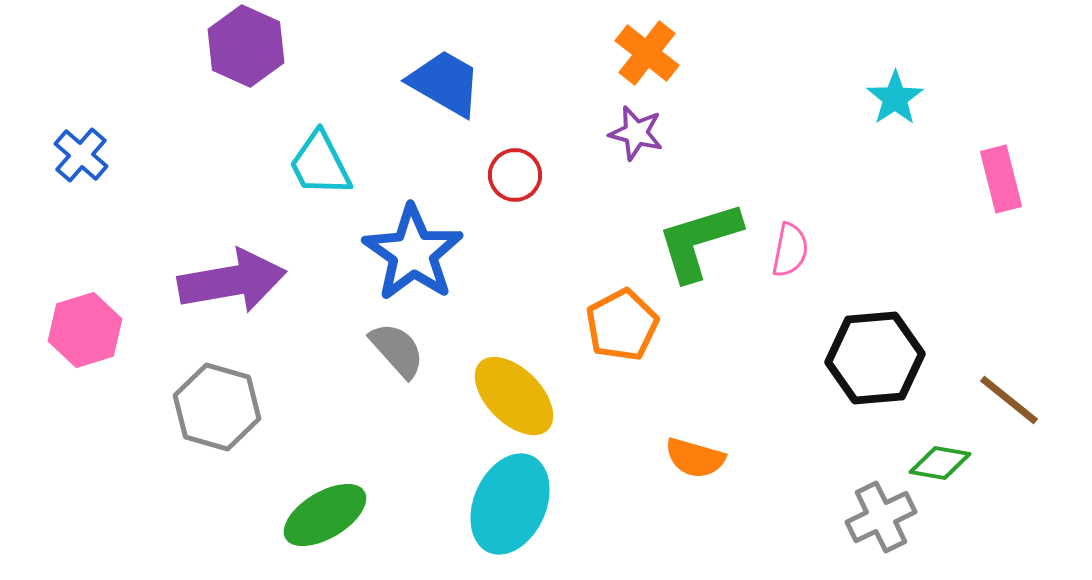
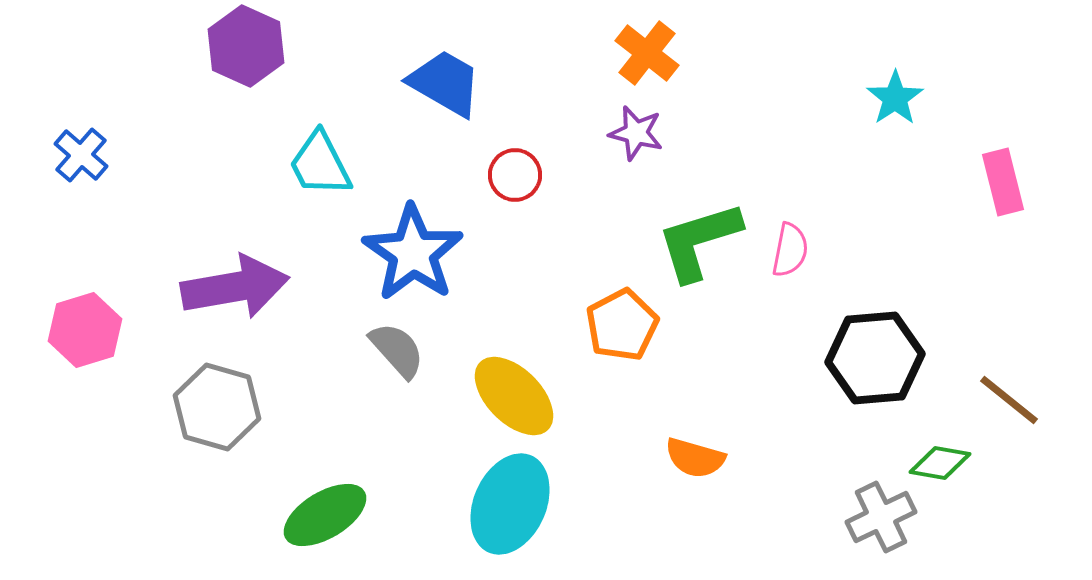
pink rectangle: moved 2 px right, 3 px down
purple arrow: moved 3 px right, 6 px down
